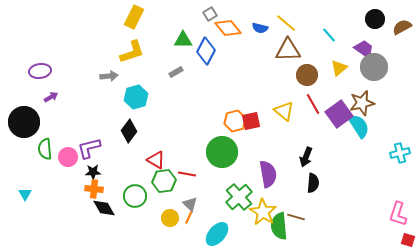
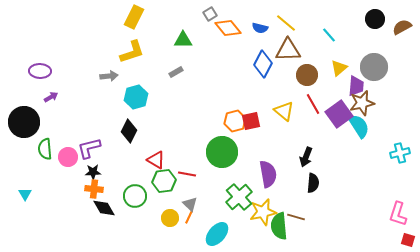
purple trapezoid at (364, 49): moved 8 px left, 37 px down; rotated 60 degrees clockwise
blue diamond at (206, 51): moved 57 px right, 13 px down
purple ellipse at (40, 71): rotated 10 degrees clockwise
black diamond at (129, 131): rotated 10 degrees counterclockwise
yellow star at (263, 212): rotated 28 degrees clockwise
